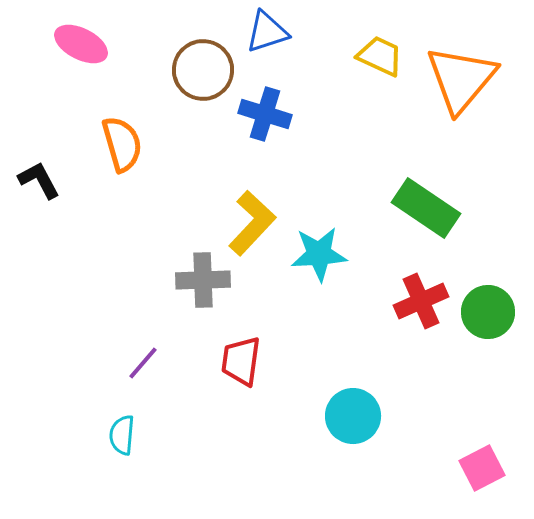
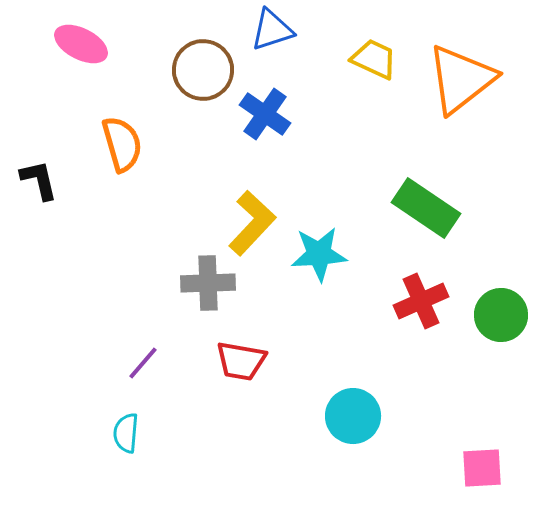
blue triangle: moved 5 px right, 2 px up
yellow trapezoid: moved 6 px left, 3 px down
orange triangle: rotated 12 degrees clockwise
blue cross: rotated 18 degrees clockwise
black L-shape: rotated 15 degrees clockwise
gray cross: moved 5 px right, 3 px down
green circle: moved 13 px right, 3 px down
red trapezoid: rotated 88 degrees counterclockwise
cyan semicircle: moved 4 px right, 2 px up
pink square: rotated 24 degrees clockwise
